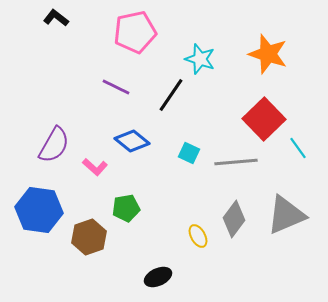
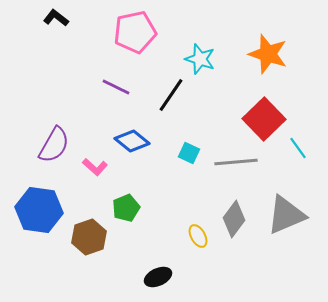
green pentagon: rotated 12 degrees counterclockwise
